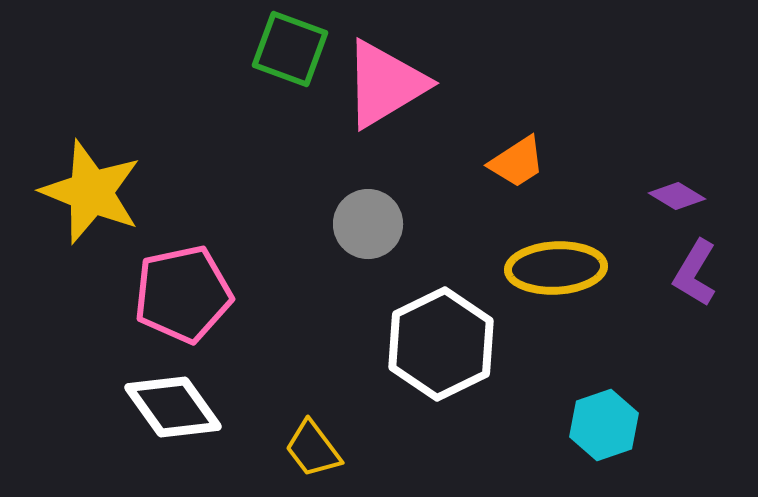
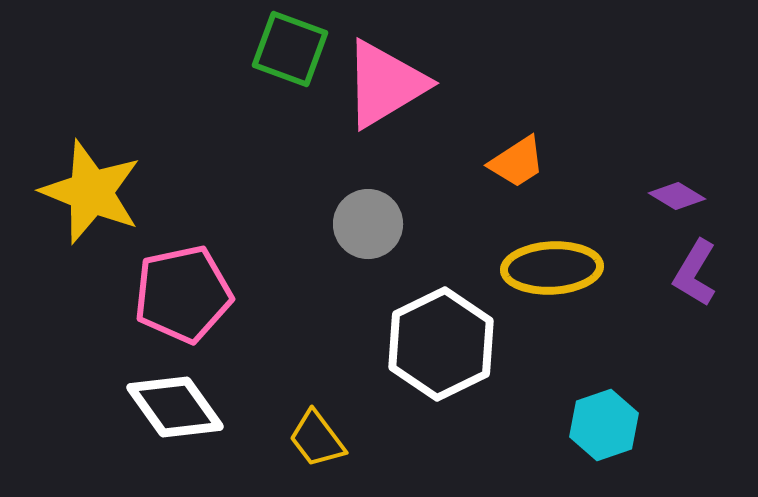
yellow ellipse: moved 4 px left
white diamond: moved 2 px right
yellow trapezoid: moved 4 px right, 10 px up
